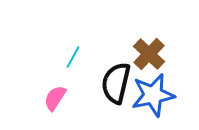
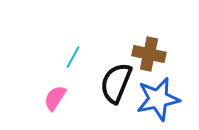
brown cross: rotated 32 degrees counterclockwise
black semicircle: rotated 9 degrees clockwise
blue star: moved 5 px right, 4 px down
